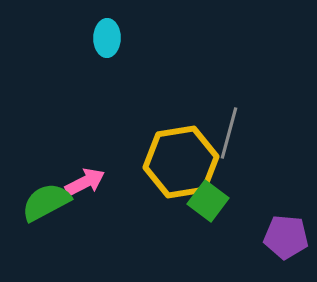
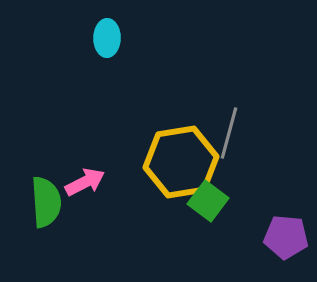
green semicircle: rotated 114 degrees clockwise
